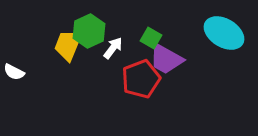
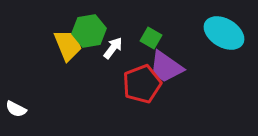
green hexagon: rotated 16 degrees clockwise
yellow trapezoid: rotated 136 degrees clockwise
purple trapezoid: moved 8 px down; rotated 6 degrees clockwise
white semicircle: moved 2 px right, 37 px down
red pentagon: moved 1 px right, 5 px down
